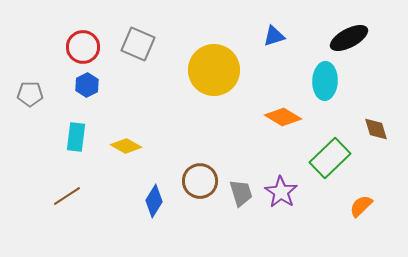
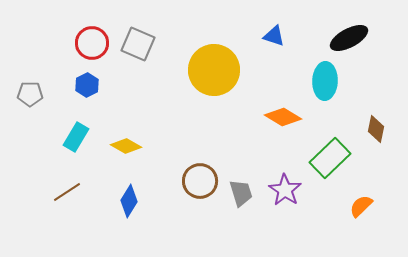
blue triangle: rotated 35 degrees clockwise
red circle: moved 9 px right, 4 px up
brown diamond: rotated 28 degrees clockwise
cyan rectangle: rotated 24 degrees clockwise
purple star: moved 4 px right, 2 px up
brown line: moved 4 px up
blue diamond: moved 25 px left
